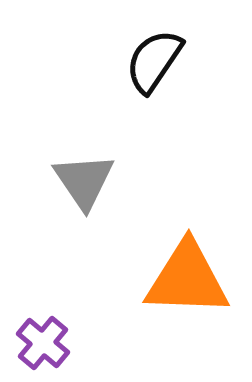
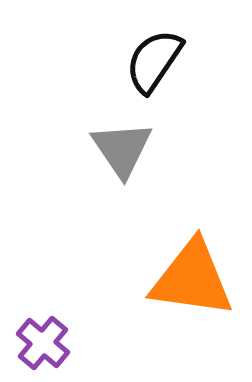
gray triangle: moved 38 px right, 32 px up
orange triangle: moved 5 px right; rotated 6 degrees clockwise
